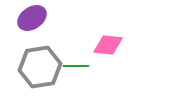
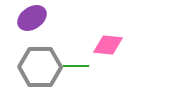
gray hexagon: rotated 9 degrees clockwise
